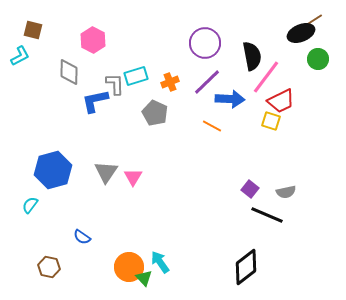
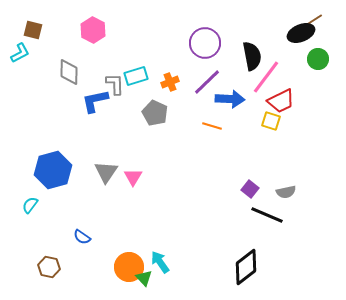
pink hexagon: moved 10 px up
cyan L-shape: moved 3 px up
orange line: rotated 12 degrees counterclockwise
